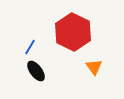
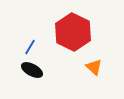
orange triangle: rotated 12 degrees counterclockwise
black ellipse: moved 4 px left, 1 px up; rotated 25 degrees counterclockwise
